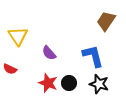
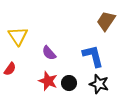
red semicircle: rotated 80 degrees counterclockwise
red star: moved 2 px up
